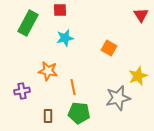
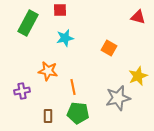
red triangle: moved 3 px left, 2 px down; rotated 42 degrees counterclockwise
green pentagon: moved 1 px left
